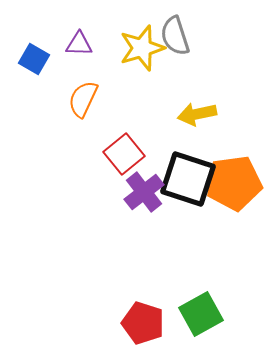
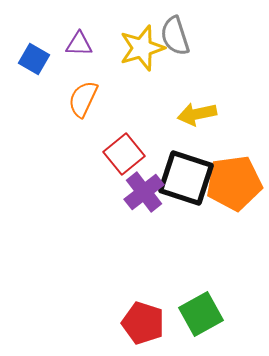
black square: moved 2 px left, 1 px up
